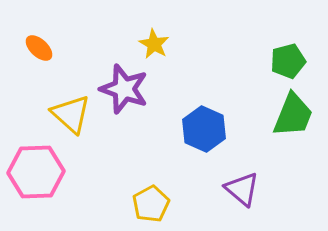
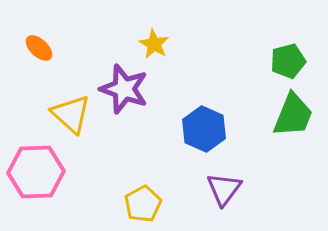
purple triangle: moved 18 px left; rotated 27 degrees clockwise
yellow pentagon: moved 8 px left
